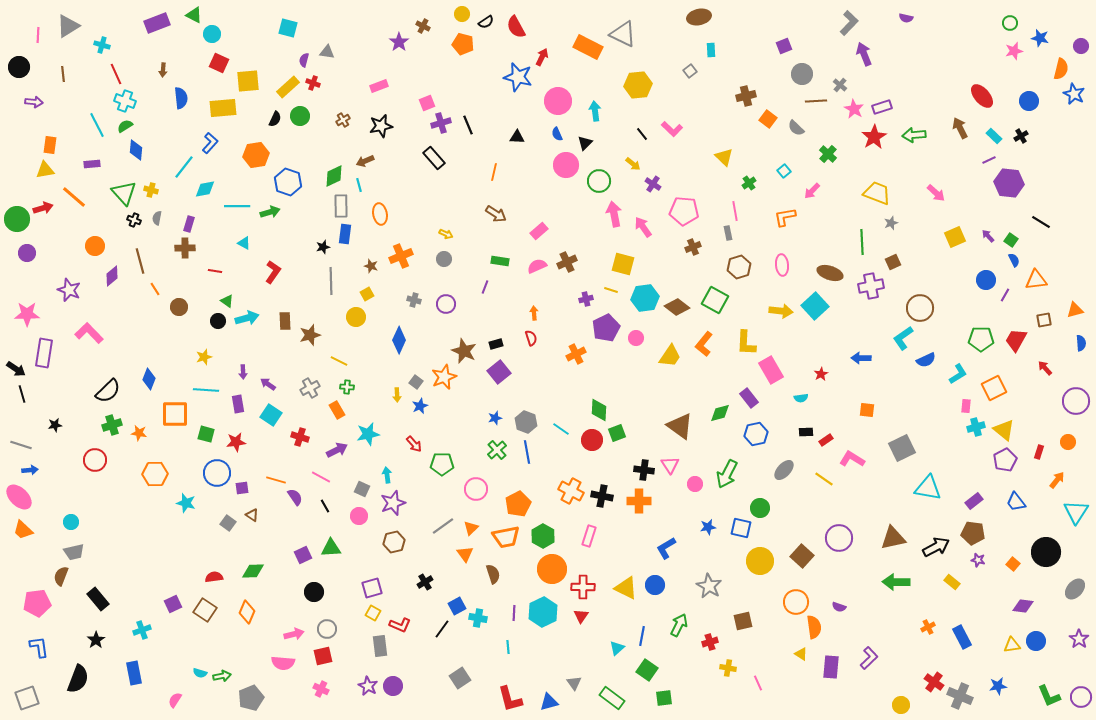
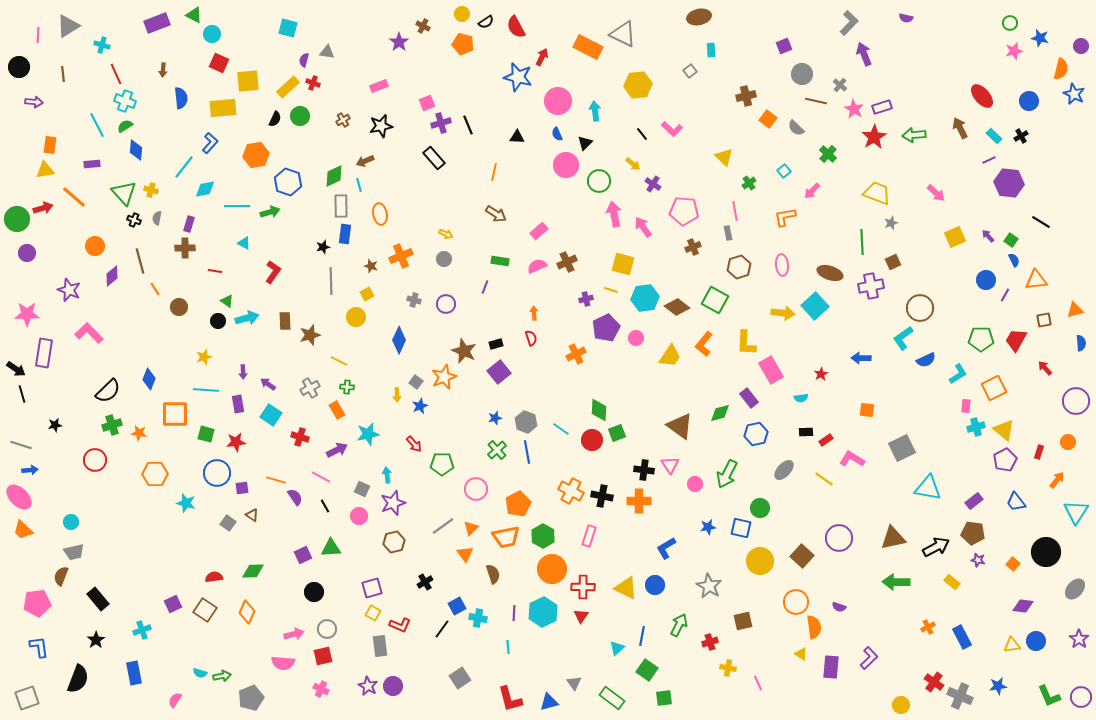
brown line at (816, 101): rotated 15 degrees clockwise
yellow arrow at (781, 311): moved 2 px right, 2 px down
